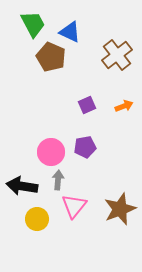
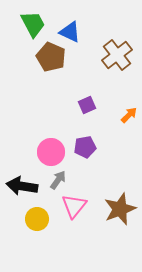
orange arrow: moved 5 px right, 9 px down; rotated 24 degrees counterclockwise
gray arrow: rotated 30 degrees clockwise
